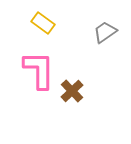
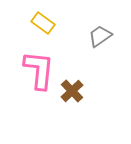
gray trapezoid: moved 5 px left, 4 px down
pink L-shape: rotated 6 degrees clockwise
